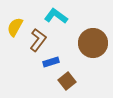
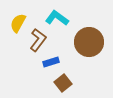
cyan L-shape: moved 1 px right, 2 px down
yellow semicircle: moved 3 px right, 4 px up
brown circle: moved 4 px left, 1 px up
brown square: moved 4 px left, 2 px down
